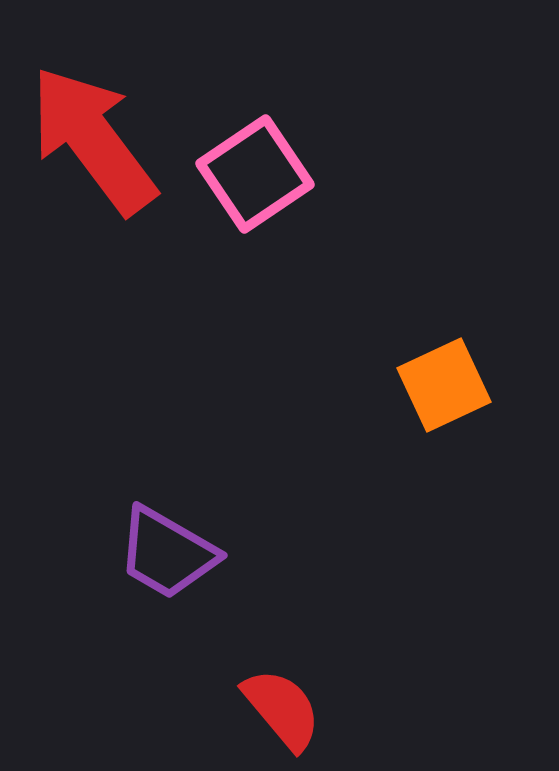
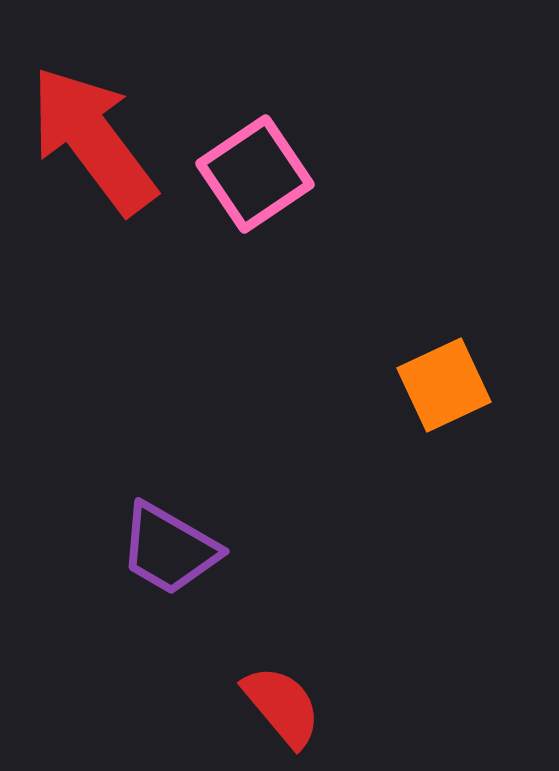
purple trapezoid: moved 2 px right, 4 px up
red semicircle: moved 3 px up
